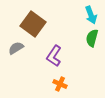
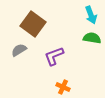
green semicircle: rotated 84 degrees clockwise
gray semicircle: moved 3 px right, 2 px down
purple L-shape: rotated 35 degrees clockwise
orange cross: moved 3 px right, 3 px down
